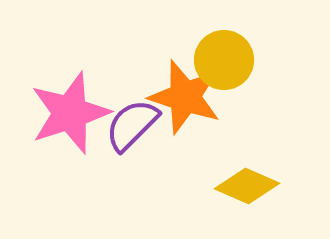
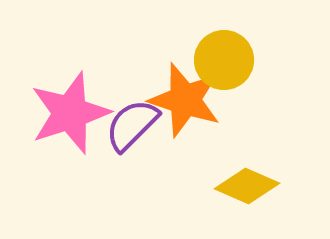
orange star: moved 3 px down
